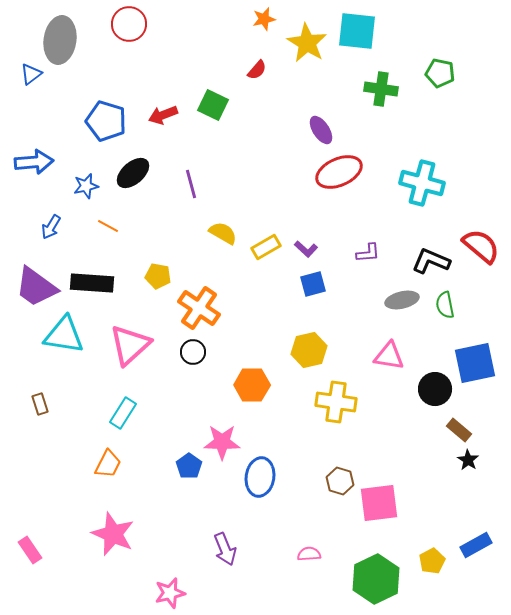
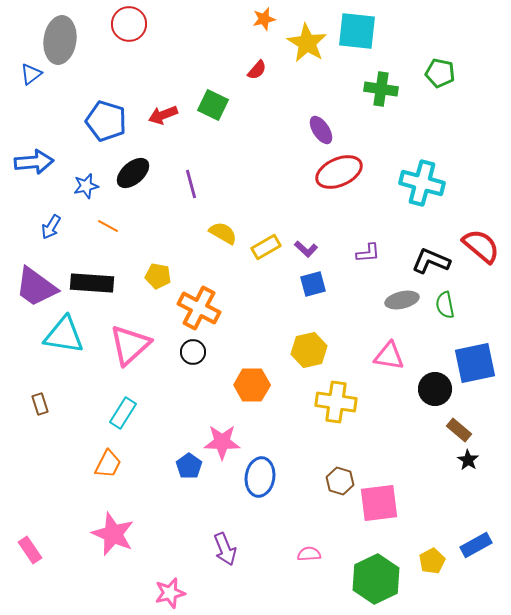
orange cross at (199, 308): rotated 6 degrees counterclockwise
